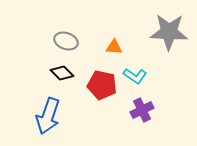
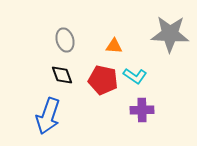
gray star: moved 1 px right, 2 px down
gray ellipse: moved 1 px left, 1 px up; rotated 55 degrees clockwise
orange triangle: moved 1 px up
black diamond: moved 2 px down; rotated 25 degrees clockwise
red pentagon: moved 1 px right, 5 px up
purple cross: rotated 25 degrees clockwise
